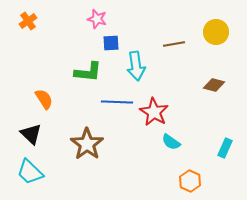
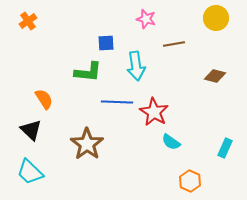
pink star: moved 49 px right
yellow circle: moved 14 px up
blue square: moved 5 px left
brown diamond: moved 1 px right, 9 px up
black triangle: moved 4 px up
